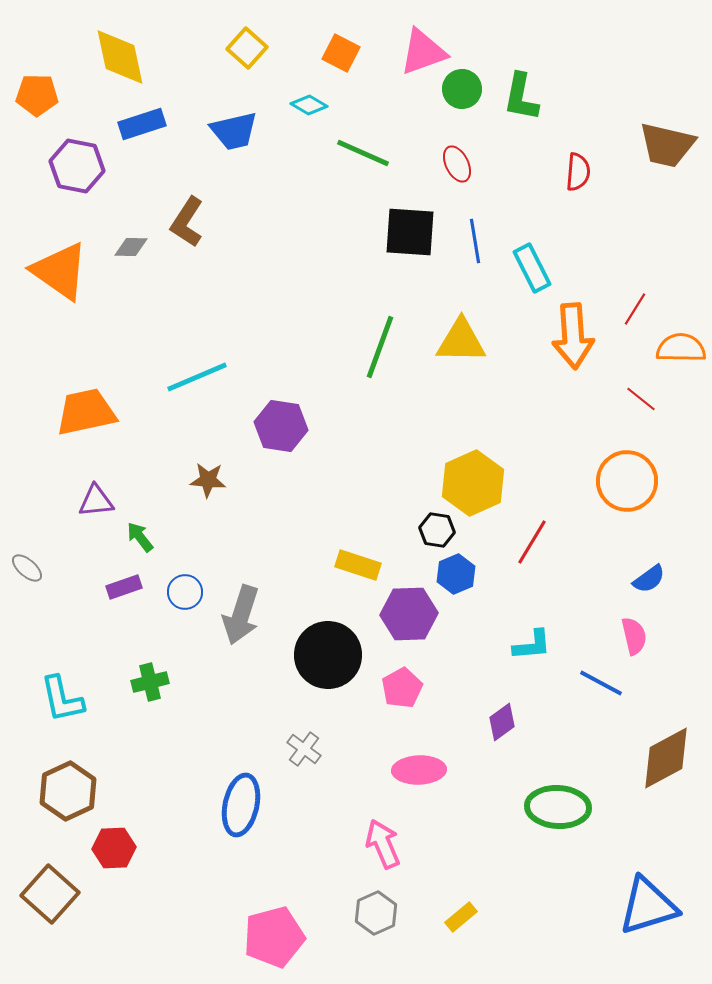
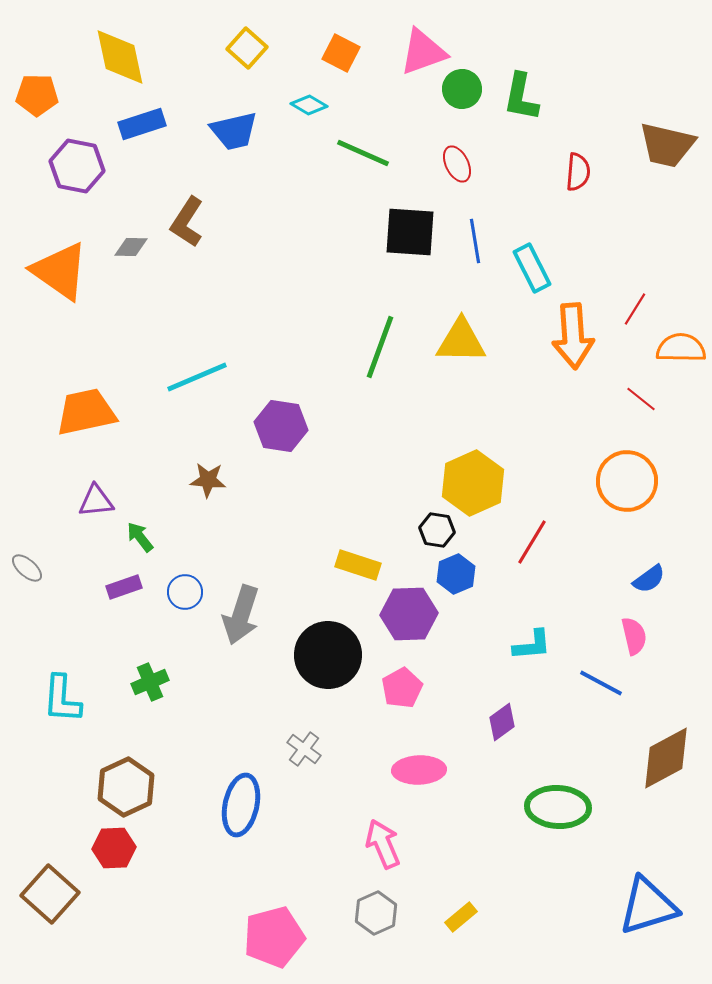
green cross at (150, 682): rotated 9 degrees counterclockwise
cyan L-shape at (62, 699): rotated 16 degrees clockwise
brown hexagon at (68, 791): moved 58 px right, 4 px up
